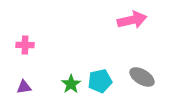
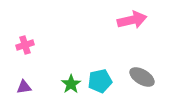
pink cross: rotated 18 degrees counterclockwise
